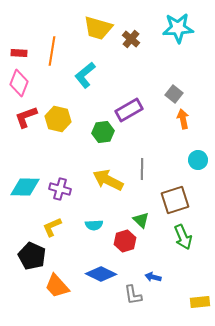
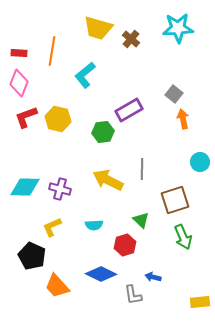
cyan circle: moved 2 px right, 2 px down
red hexagon: moved 4 px down
